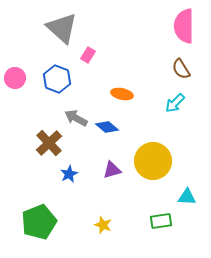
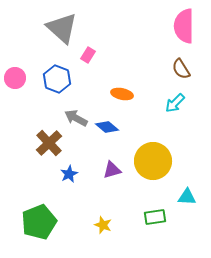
green rectangle: moved 6 px left, 4 px up
